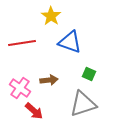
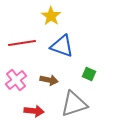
blue triangle: moved 8 px left, 4 px down
brown arrow: rotated 18 degrees clockwise
pink cross: moved 4 px left, 8 px up; rotated 15 degrees clockwise
gray triangle: moved 9 px left
red arrow: rotated 36 degrees counterclockwise
